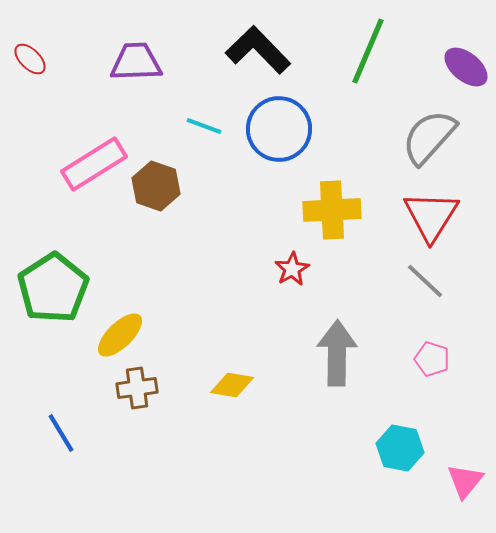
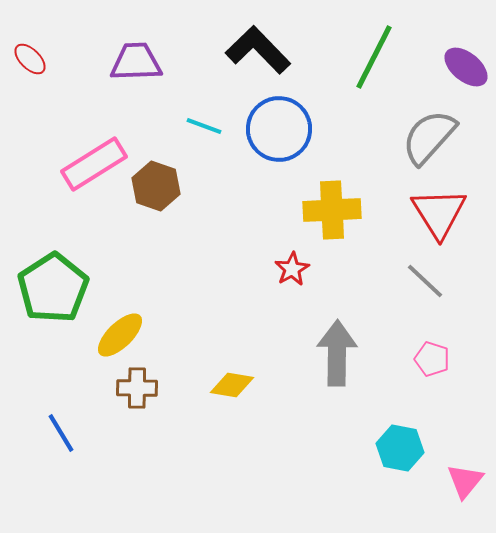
green line: moved 6 px right, 6 px down; rotated 4 degrees clockwise
red triangle: moved 8 px right, 3 px up; rotated 4 degrees counterclockwise
brown cross: rotated 9 degrees clockwise
